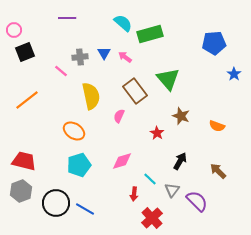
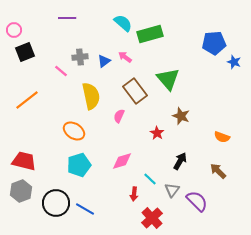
blue triangle: moved 8 px down; rotated 24 degrees clockwise
blue star: moved 12 px up; rotated 16 degrees counterclockwise
orange semicircle: moved 5 px right, 11 px down
